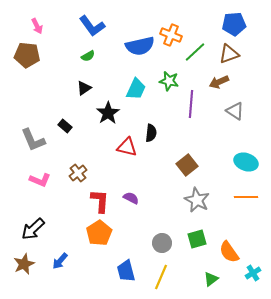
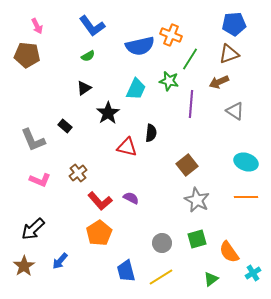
green line: moved 5 px left, 7 px down; rotated 15 degrees counterclockwise
red L-shape: rotated 135 degrees clockwise
brown star: moved 2 px down; rotated 10 degrees counterclockwise
yellow line: rotated 35 degrees clockwise
